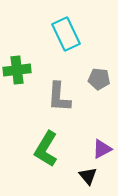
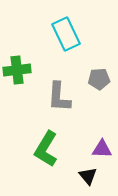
gray pentagon: rotated 10 degrees counterclockwise
purple triangle: rotated 30 degrees clockwise
